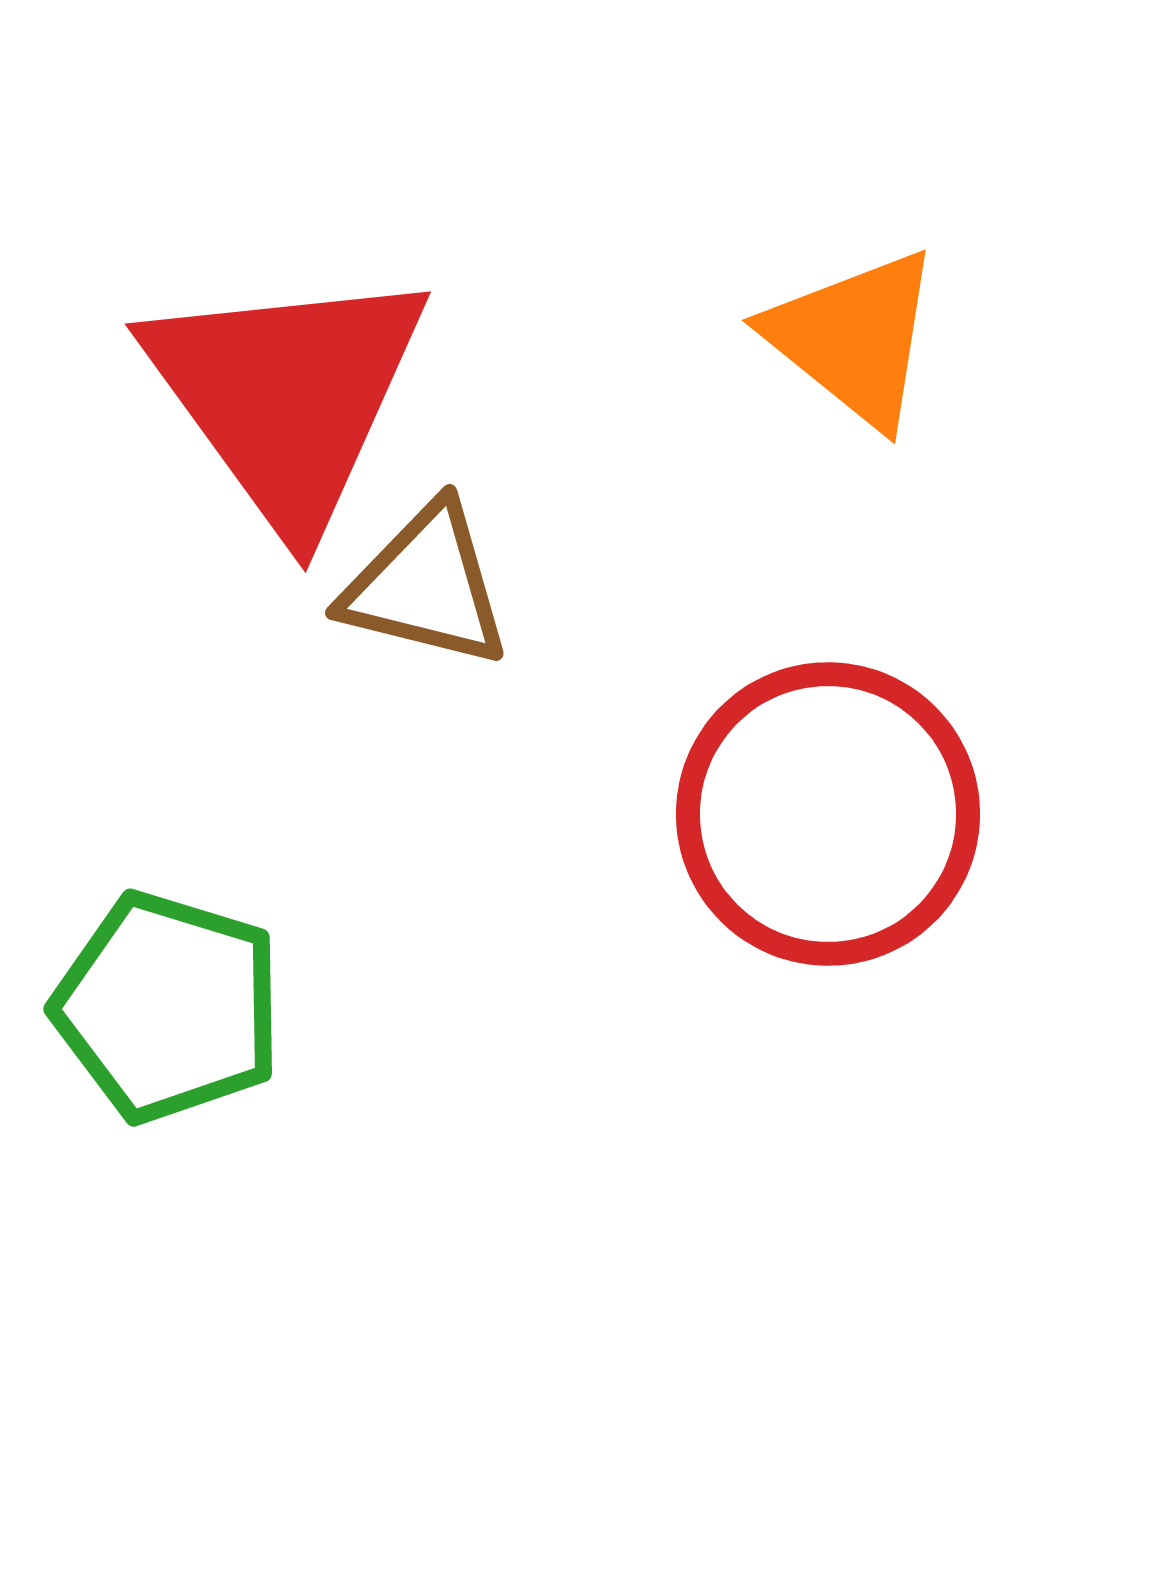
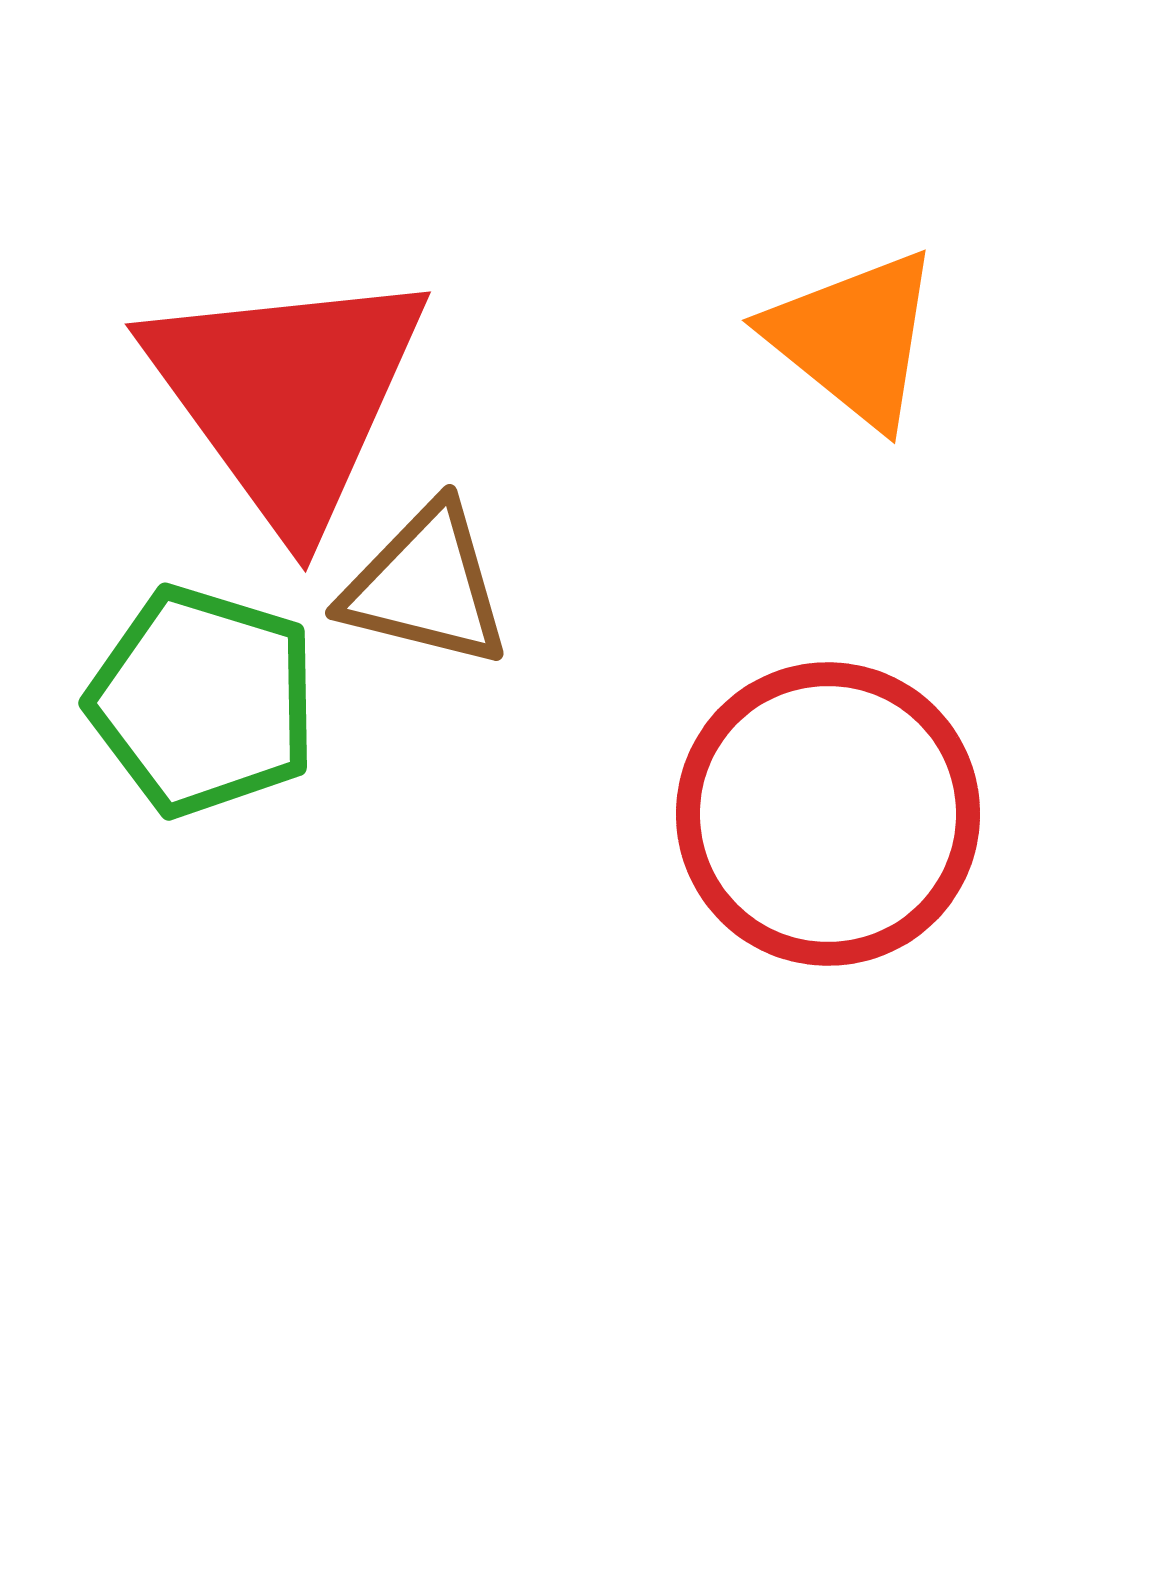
green pentagon: moved 35 px right, 306 px up
